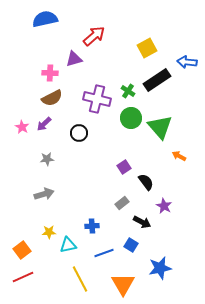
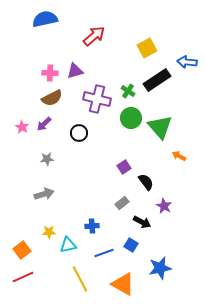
purple triangle: moved 1 px right, 12 px down
orange triangle: rotated 30 degrees counterclockwise
